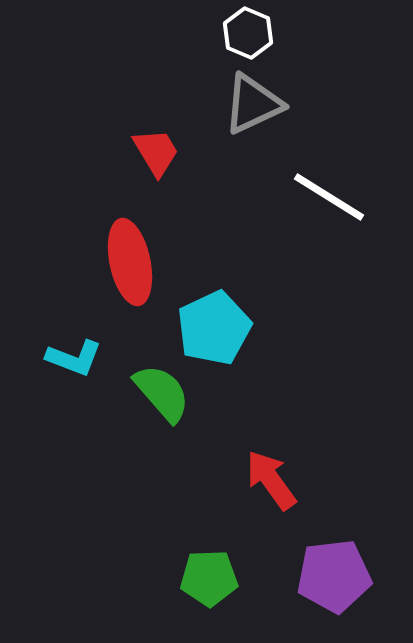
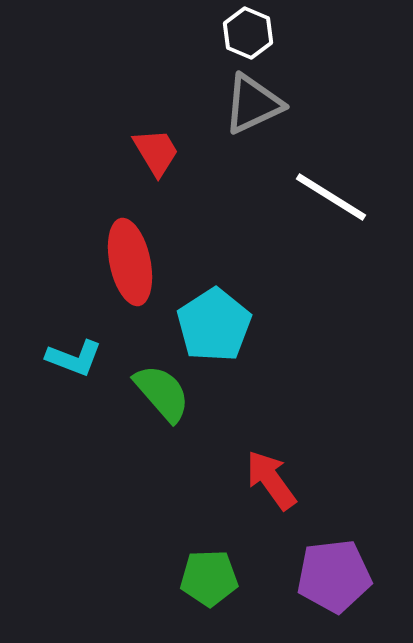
white line: moved 2 px right
cyan pentagon: moved 3 px up; rotated 8 degrees counterclockwise
